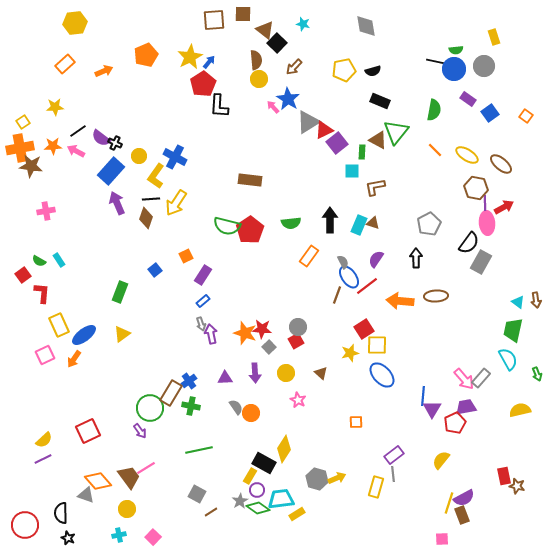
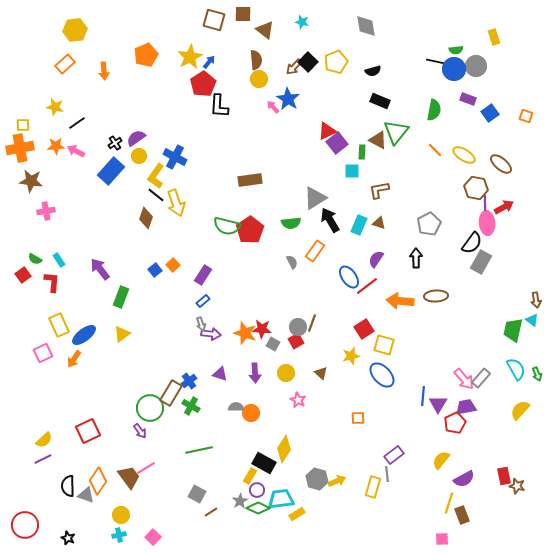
brown square at (214, 20): rotated 20 degrees clockwise
yellow hexagon at (75, 23): moved 7 px down
cyan star at (303, 24): moved 1 px left, 2 px up
black square at (277, 43): moved 31 px right, 19 px down
gray circle at (484, 66): moved 8 px left
yellow pentagon at (344, 70): moved 8 px left, 8 px up; rotated 10 degrees counterclockwise
orange arrow at (104, 71): rotated 108 degrees clockwise
purple rectangle at (468, 99): rotated 14 degrees counterclockwise
yellow star at (55, 107): rotated 18 degrees clockwise
orange square at (526, 116): rotated 16 degrees counterclockwise
yellow square at (23, 122): moved 3 px down; rotated 32 degrees clockwise
gray triangle at (308, 122): moved 7 px right, 76 px down
red triangle at (324, 130): moved 3 px right, 1 px down
black line at (78, 131): moved 1 px left, 8 px up
purple semicircle at (101, 138): moved 35 px right; rotated 108 degrees clockwise
black cross at (115, 143): rotated 32 degrees clockwise
orange star at (53, 146): moved 3 px right
yellow ellipse at (467, 155): moved 3 px left
brown star at (31, 166): moved 15 px down
brown rectangle at (250, 180): rotated 15 degrees counterclockwise
brown L-shape at (375, 187): moved 4 px right, 3 px down
black line at (151, 199): moved 5 px right, 4 px up; rotated 42 degrees clockwise
purple arrow at (117, 203): moved 17 px left, 66 px down; rotated 15 degrees counterclockwise
yellow arrow at (176, 203): rotated 52 degrees counterclockwise
black arrow at (330, 220): rotated 30 degrees counterclockwise
brown triangle at (373, 223): moved 6 px right
black semicircle at (469, 243): moved 3 px right
orange square at (186, 256): moved 13 px left, 9 px down; rotated 16 degrees counterclockwise
orange rectangle at (309, 256): moved 6 px right, 5 px up
green semicircle at (39, 261): moved 4 px left, 2 px up
gray semicircle at (343, 262): moved 51 px left
green rectangle at (120, 292): moved 1 px right, 5 px down
red L-shape at (42, 293): moved 10 px right, 11 px up
brown line at (337, 295): moved 25 px left, 28 px down
cyan triangle at (518, 302): moved 14 px right, 18 px down
purple arrow at (211, 334): rotated 108 degrees clockwise
yellow square at (377, 345): moved 7 px right; rotated 15 degrees clockwise
gray square at (269, 347): moved 4 px right, 3 px up; rotated 16 degrees counterclockwise
yellow star at (350, 353): moved 1 px right, 3 px down
pink square at (45, 355): moved 2 px left, 2 px up
cyan semicircle at (508, 359): moved 8 px right, 10 px down
purple triangle at (225, 378): moved 5 px left, 4 px up; rotated 21 degrees clockwise
green cross at (191, 406): rotated 18 degrees clockwise
gray semicircle at (236, 407): rotated 56 degrees counterclockwise
purple triangle at (432, 409): moved 6 px right, 5 px up
yellow semicircle at (520, 410): rotated 35 degrees counterclockwise
orange square at (356, 422): moved 2 px right, 4 px up
gray line at (393, 474): moved 6 px left
yellow arrow at (337, 478): moved 3 px down
orange diamond at (98, 481): rotated 76 degrees clockwise
yellow rectangle at (376, 487): moved 3 px left
purple semicircle at (464, 498): moved 19 px up
green diamond at (258, 508): rotated 10 degrees counterclockwise
yellow circle at (127, 509): moved 6 px left, 6 px down
black semicircle at (61, 513): moved 7 px right, 27 px up
